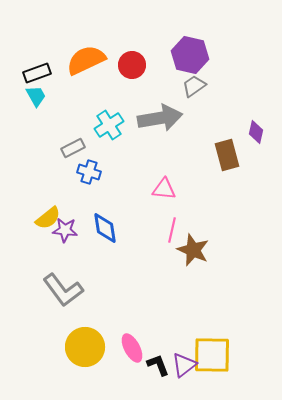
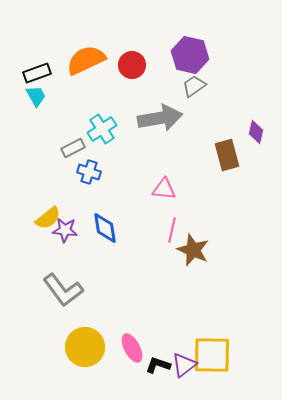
cyan cross: moved 7 px left, 4 px down
black L-shape: rotated 50 degrees counterclockwise
